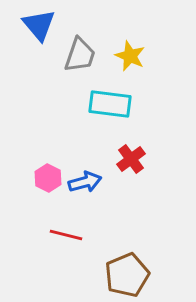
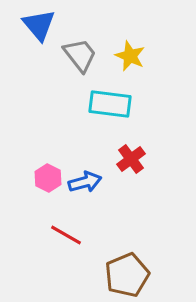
gray trapezoid: rotated 57 degrees counterclockwise
red line: rotated 16 degrees clockwise
